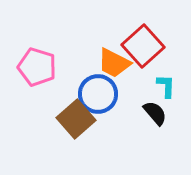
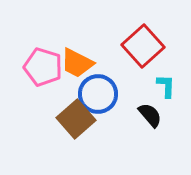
orange trapezoid: moved 37 px left
pink pentagon: moved 6 px right
black semicircle: moved 5 px left, 2 px down
